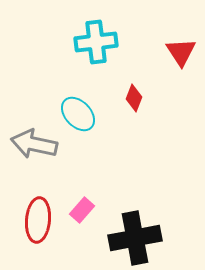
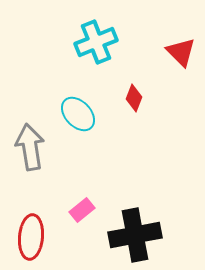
cyan cross: rotated 15 degrees counterclockwise
red triangle: rotated 12 degrees counterclockwise
gray arrow: moved 4 px left, 3 px down; rotated 69 degrees clockwise
pink rectangle: rotated 10 degrees clockwise
red ellipse: moved 7 px left, 17 px down
black cross: moved 3 px up
